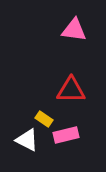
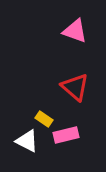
pink triangle: moved 1 px right, 1 px down; rotated 12 degrees clockwise
red triangle: moved 4 px right, 3 px up; rotated 40 degrees clockwise
white triangle: moved 1 px down
